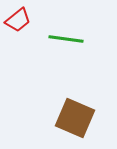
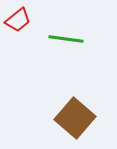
brown square: rotated 18 degrees clockwise
